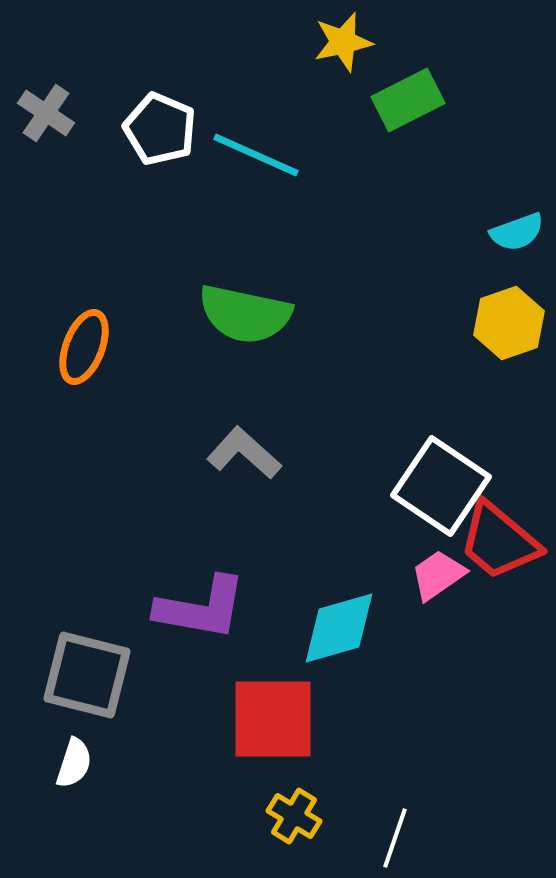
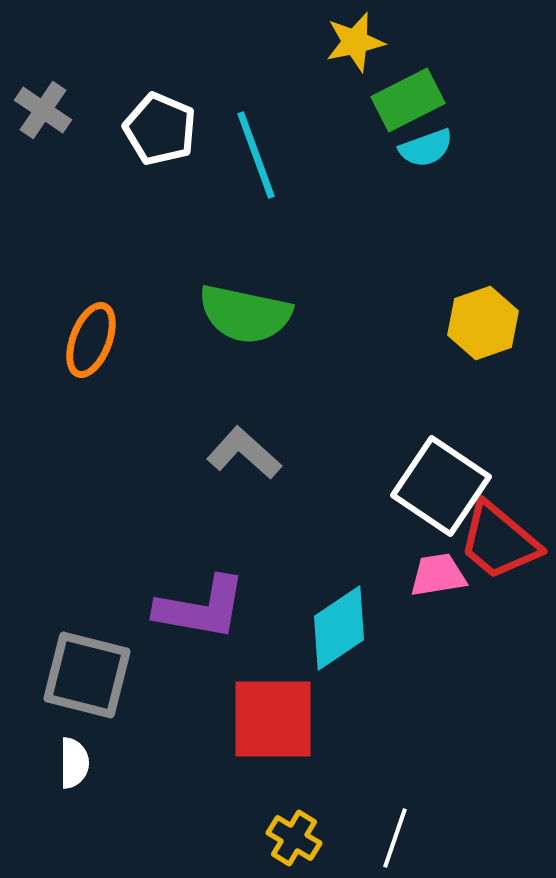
yellow star: moved 12 px right
gray cross: moved 3 px left, 3 px up
cyan line: rotated 46 degrees clockwise
cyan semicircle: moved 91 px left, 84 px up
yellow hexagon: moved 26 px left
orange ellipse: moved 7 px right, 7 px up
pink trapezoid: rotated 26 degrees clockwise
cyan diamond: rotated 18 degrees counterclockwise
white semicircle: rotated 18 degrees counterclockwise
yellow cross: moved 22 px down
